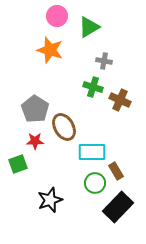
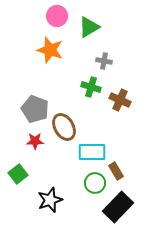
green cross: moved 2 px left
gray pentagon: rotated 12 degrees counterclockwise
green square: moved 10 px down; rotated 18 degrees counterclockwise
